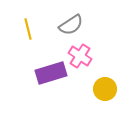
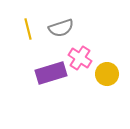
gray semicircle: moved 10 px left, 3 px down; rotated 15 degrees clockwise
pink cross: moved 2 px down
yellow circle: moved 2 px right, 15 px up
